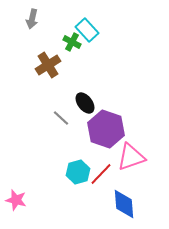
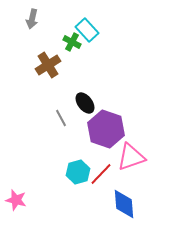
gray line: rotated 18 degrees clockwise
